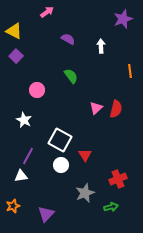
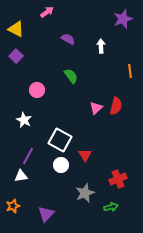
yellow triangle: moved 2 px right, 2 px up
red semicircle: moved 3 px up
